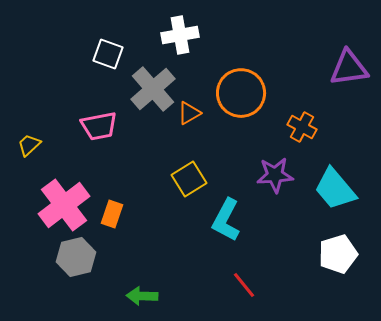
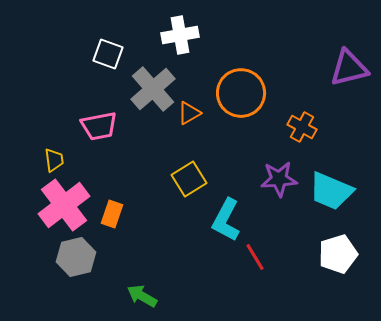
purple triangle: rotated 6 degrees counterclockwise
yellow trapezoid: moved 25 px right, 15 px down; rotated 125 degrees clockwise
purple star: moved 4 px right, 4 px down
cyan trapezoid: moved 4 px left, 2 px down; rotated 27 degrees counterclockwise
red line: moved 11 px right, 28 px up; rotated 8 degrees clockwise
green arrow: rotated 28 degrees clockwise
